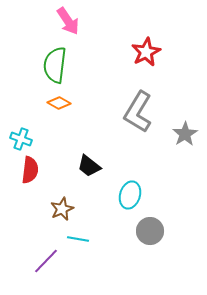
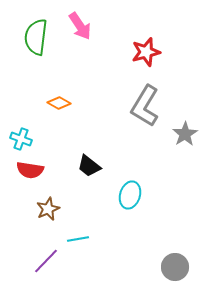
pink arrow: moved 12 px right, 5 px down
red star: rotated 12 degrees clockwise
green semicircle: moved 19 px left, 28 px up
gray L-shape: moved 7 px right, 6 px up
red semicircle: rotated 92 degrees clockwise
brown star: moved 14 px left
gray circle: moved 25 px right, 36 px down
cyan line: rotated 20 degrees counterclockwise
